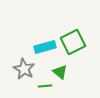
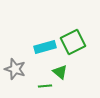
gray star: moved 9 px left; rotated 10 degrees counterclockwise
